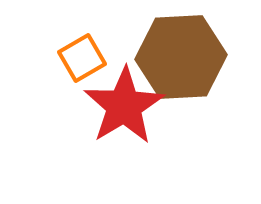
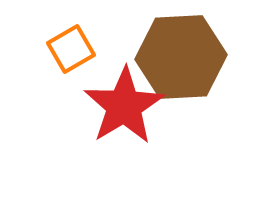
orange square: moved 11 px left, 9 px up
